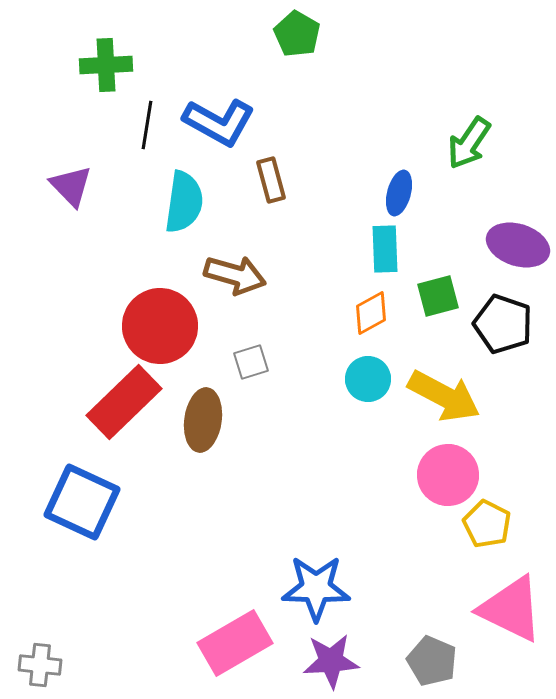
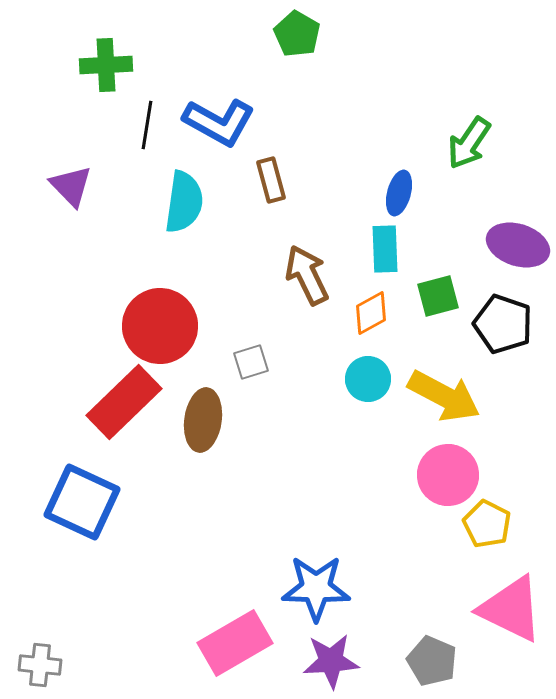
brown arrow: moved 72 px right; rotated 132 degrees counterclockwise
